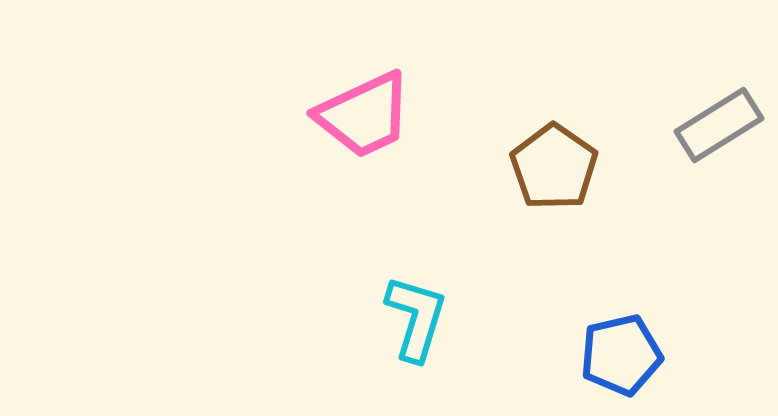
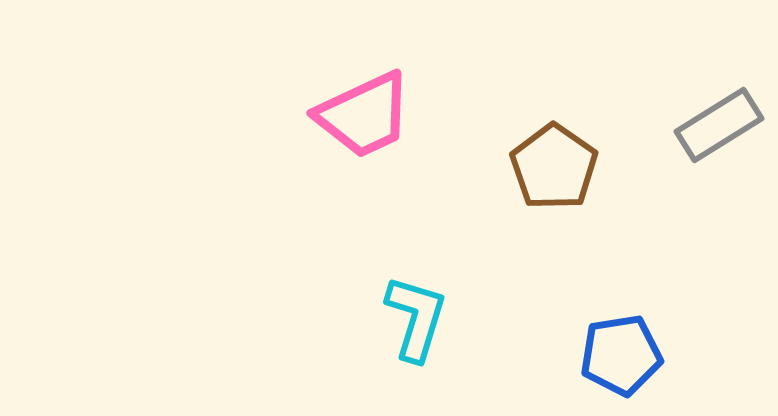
blue pentagon: rotated 4 degrees clockwise
